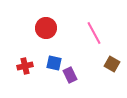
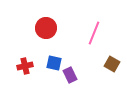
pink line: rotated 50 degrees clockwise
